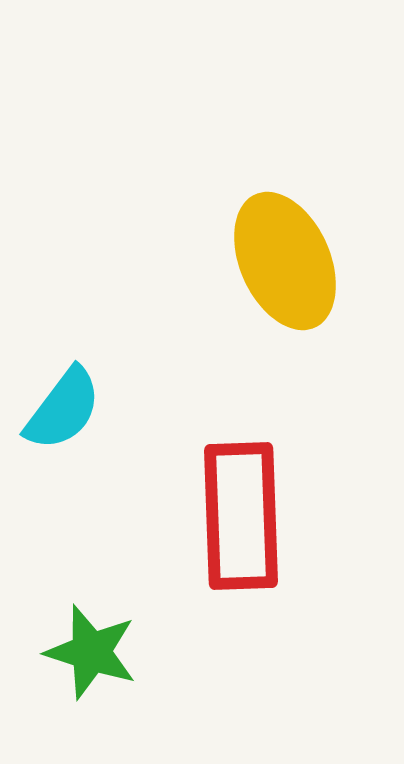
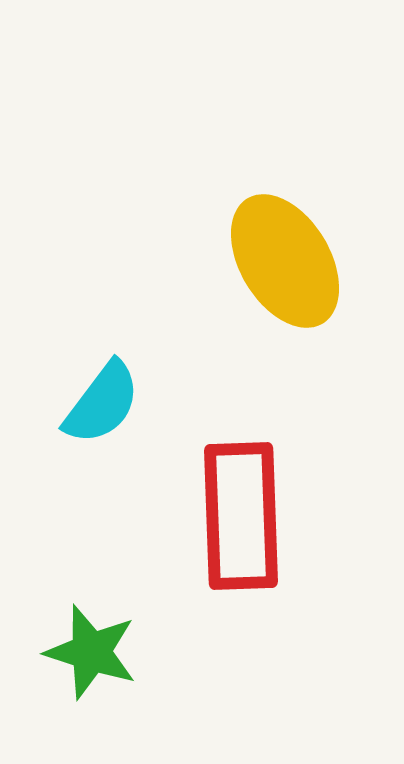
yellow ellipse: rotated 7 degrees counterclockwise
cyan semicircle: moved 39 px right, 6 px up
